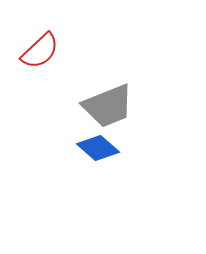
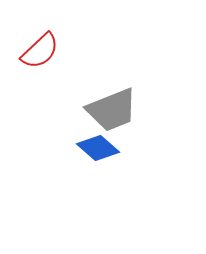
gray trapezoid: moved 4 px right, 4 px down
